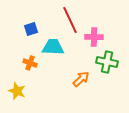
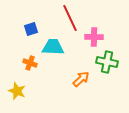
red line: moved 2 px up
